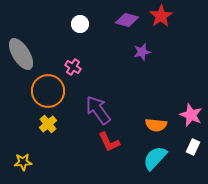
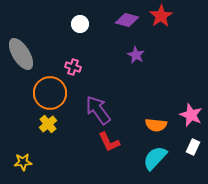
purple star: moved 6 px left, 3 px down; rotated 30 degrees counterclockwise
pink cross: rotated 14 degrees counterclockwise
orange circle: moved 2 px right, 2 px down
